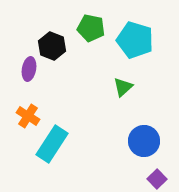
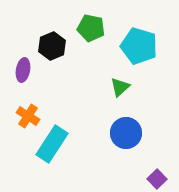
cyan pentagon: moved 4 px right, 6 px down
black hexagon: rotated 16 degrees clockwise
purple ellipse: moved 6 px left, 1 px down
green triangle: moved 3 px left
blue circle: moved 18 px left, 8 px up
